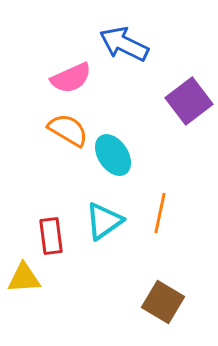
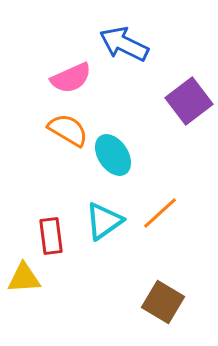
orange line: rotated 36 degrees clockwise
